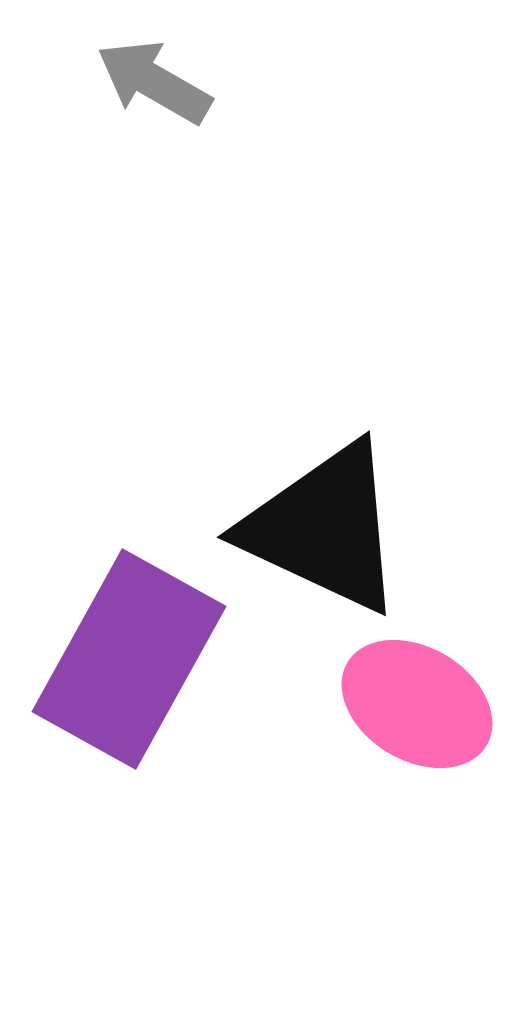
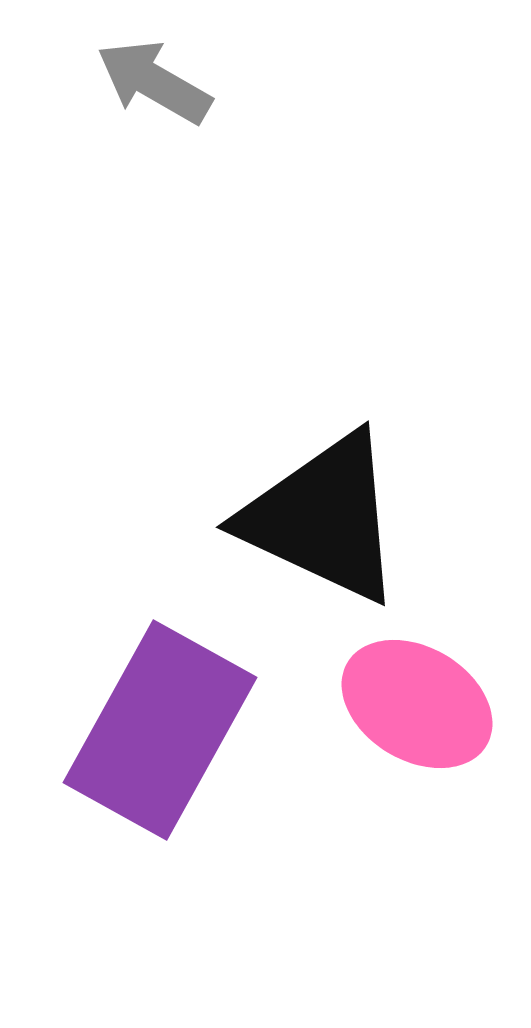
black triangle: moved 1 px left, 10 px up
purple rectangle: moved 31 px right, 71 px down
